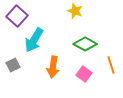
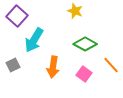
orange line: rotated 24 degrees counterclockwise
